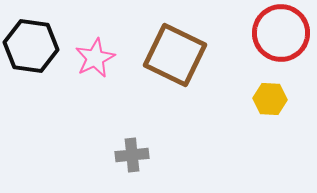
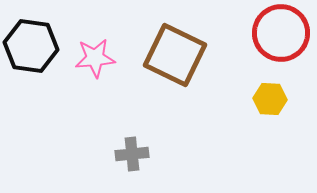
pink star: rotated 21 degrees clockwise
gray cross: moved 1 px up
